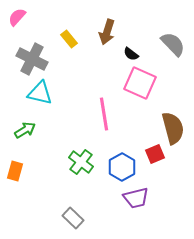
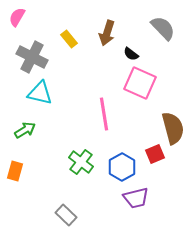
pink semicircle: rotated 12 degrees counterclockwise
brown arrow: moved 1 px down
gray semicircle: moved 10 px left, 16 px up
gray cross: moved 2 px up
gray rectangle: moved 7 px left, 3 px up
